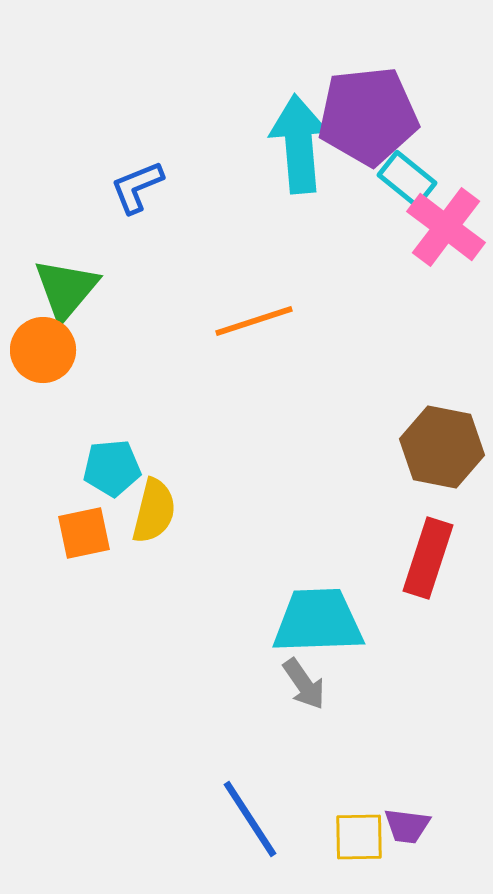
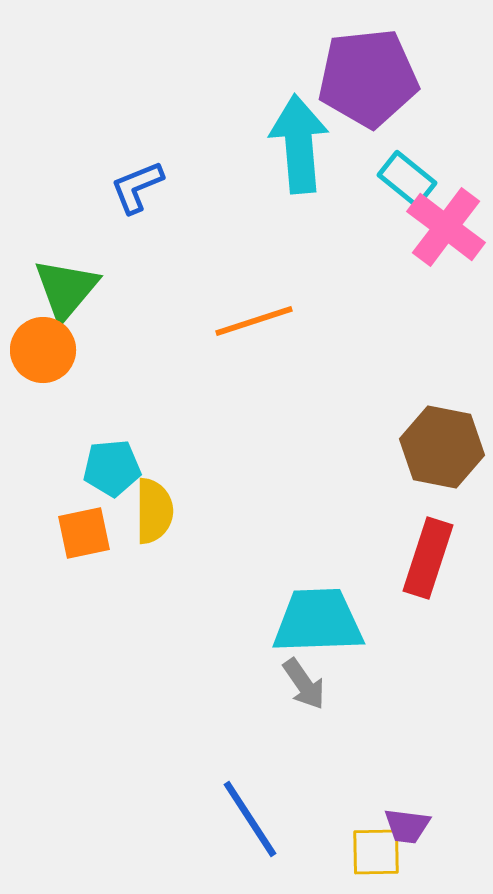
purple pentagon: moved 38 px up
yellow semicircle: rotated 14 degrees counterclockwise
yellow square: moved 17 px right, 15 px down
